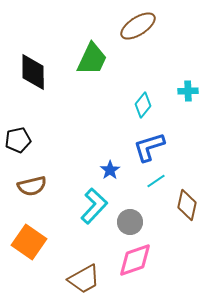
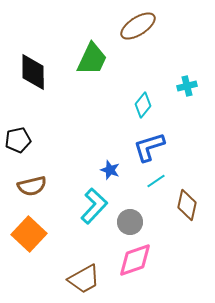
cyan cross: moved 1 px left, 5 px up; rotated 12 degrees counterclockwise
blue star: rotated 18 degrees counterclockwise
orange square: moved 8 px up; rotated 8 degrees clockwise
